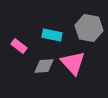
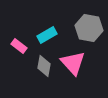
cyan rectangle: moved 5 px left; rotated 42 degrees counterclockwise
gray diamond: rotated 75 degrees counterclockwise
